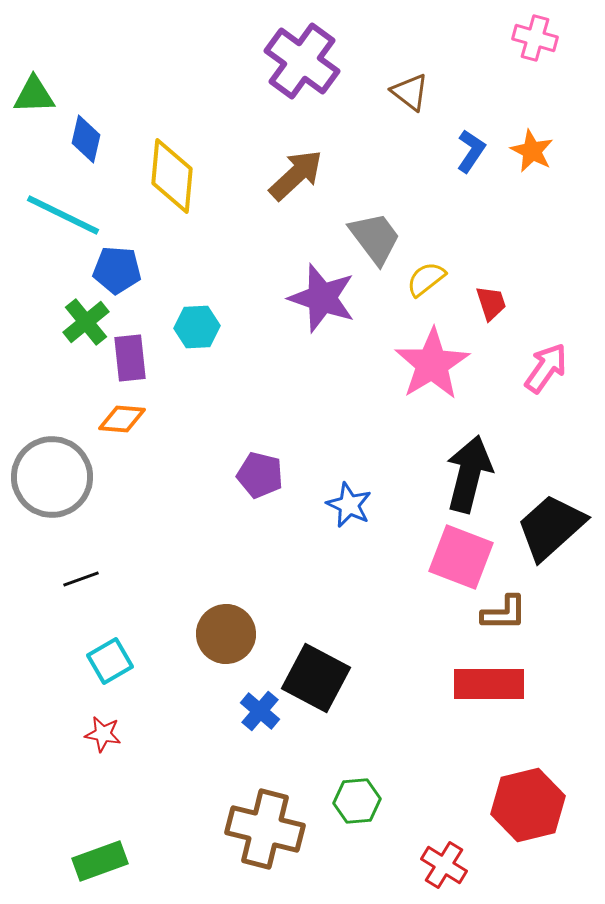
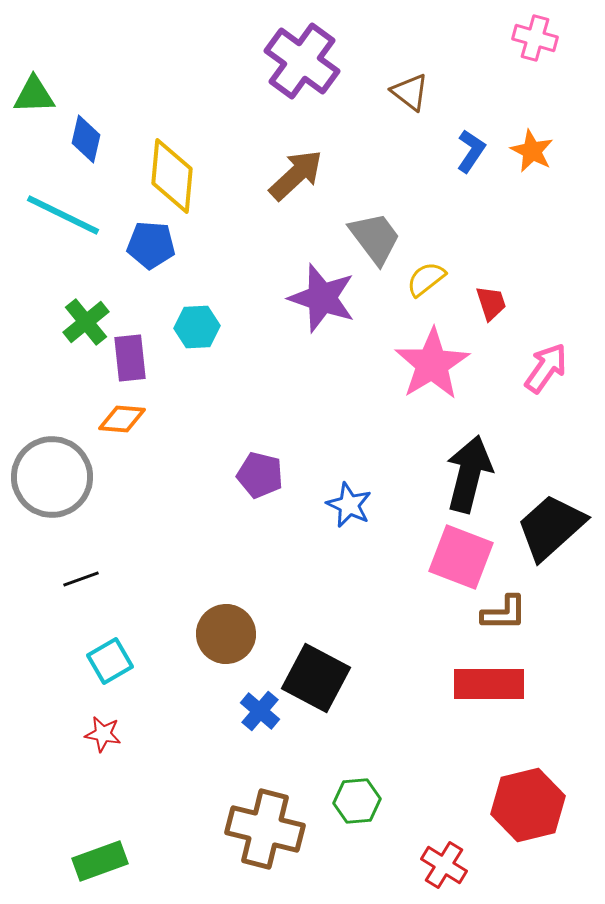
blue pentagon: moved 34 px right, 25 px up
